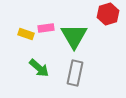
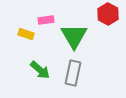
red hexagon: rotated 15 degrees counterclockwise
pink rectangle: moved 8 px up
green arrow: moved 1 px right, 2 px down
gray rectangle: moved 2 px left
